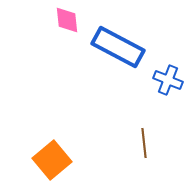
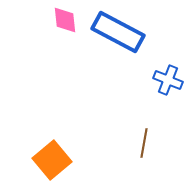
pink diamond: moved 2 px left
blue rectangle: moved 15 px up
brown line: rotated 16 degrees clockwise
